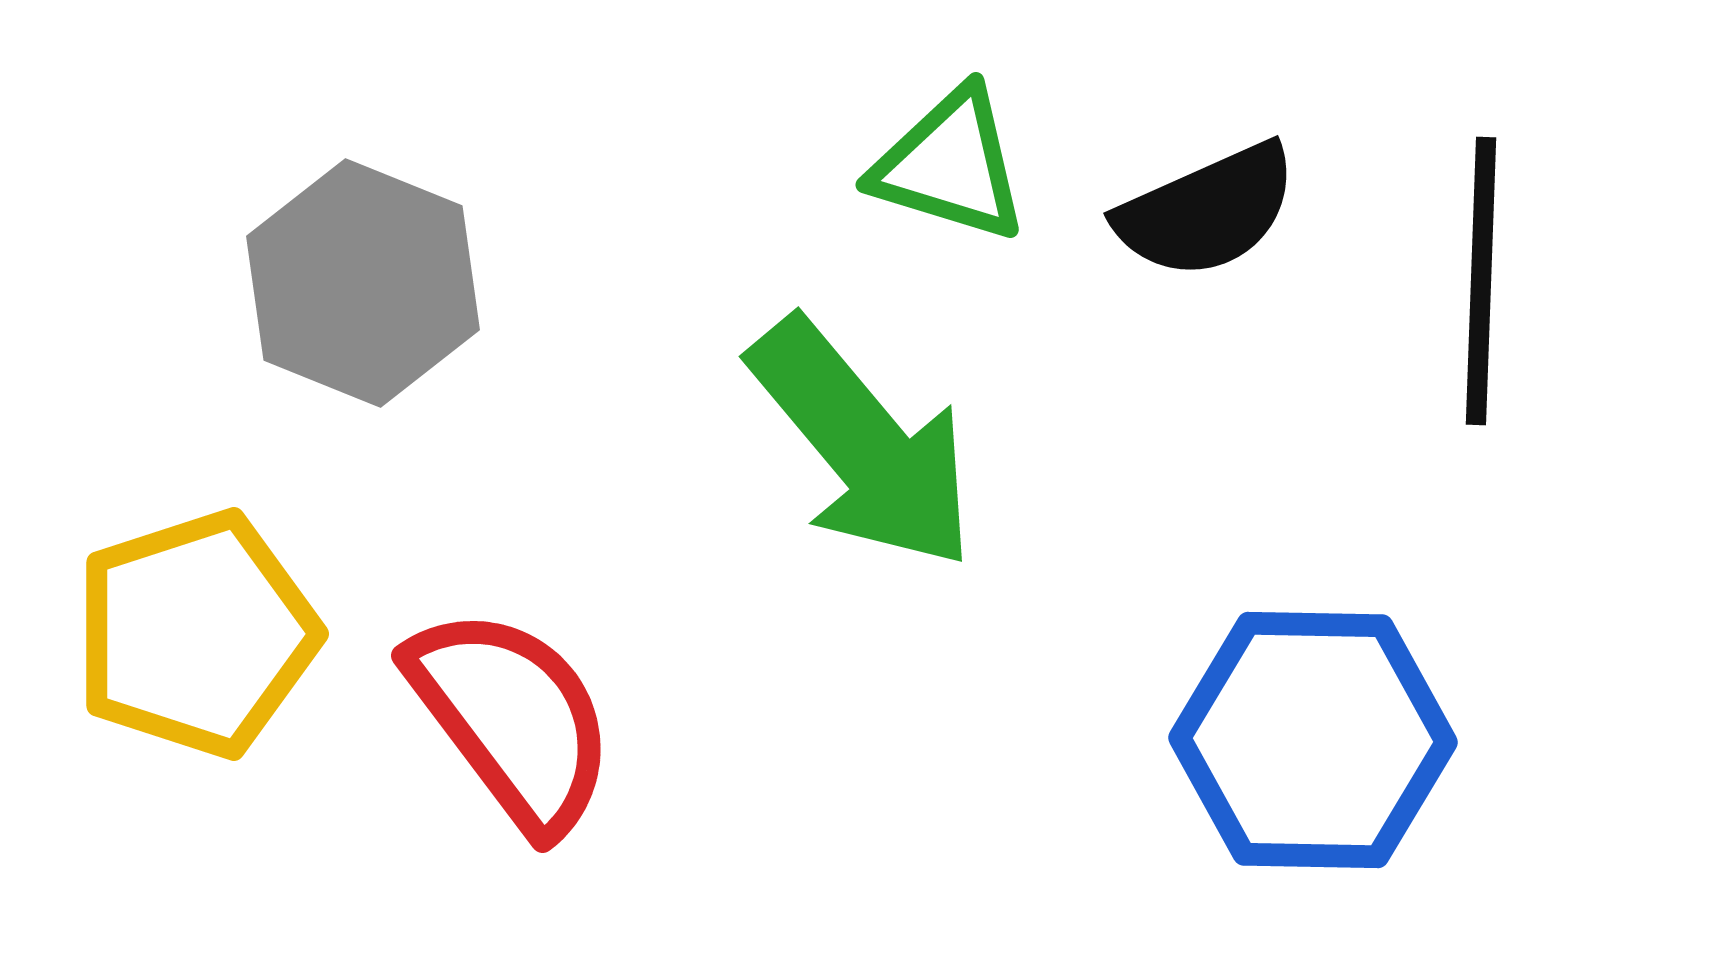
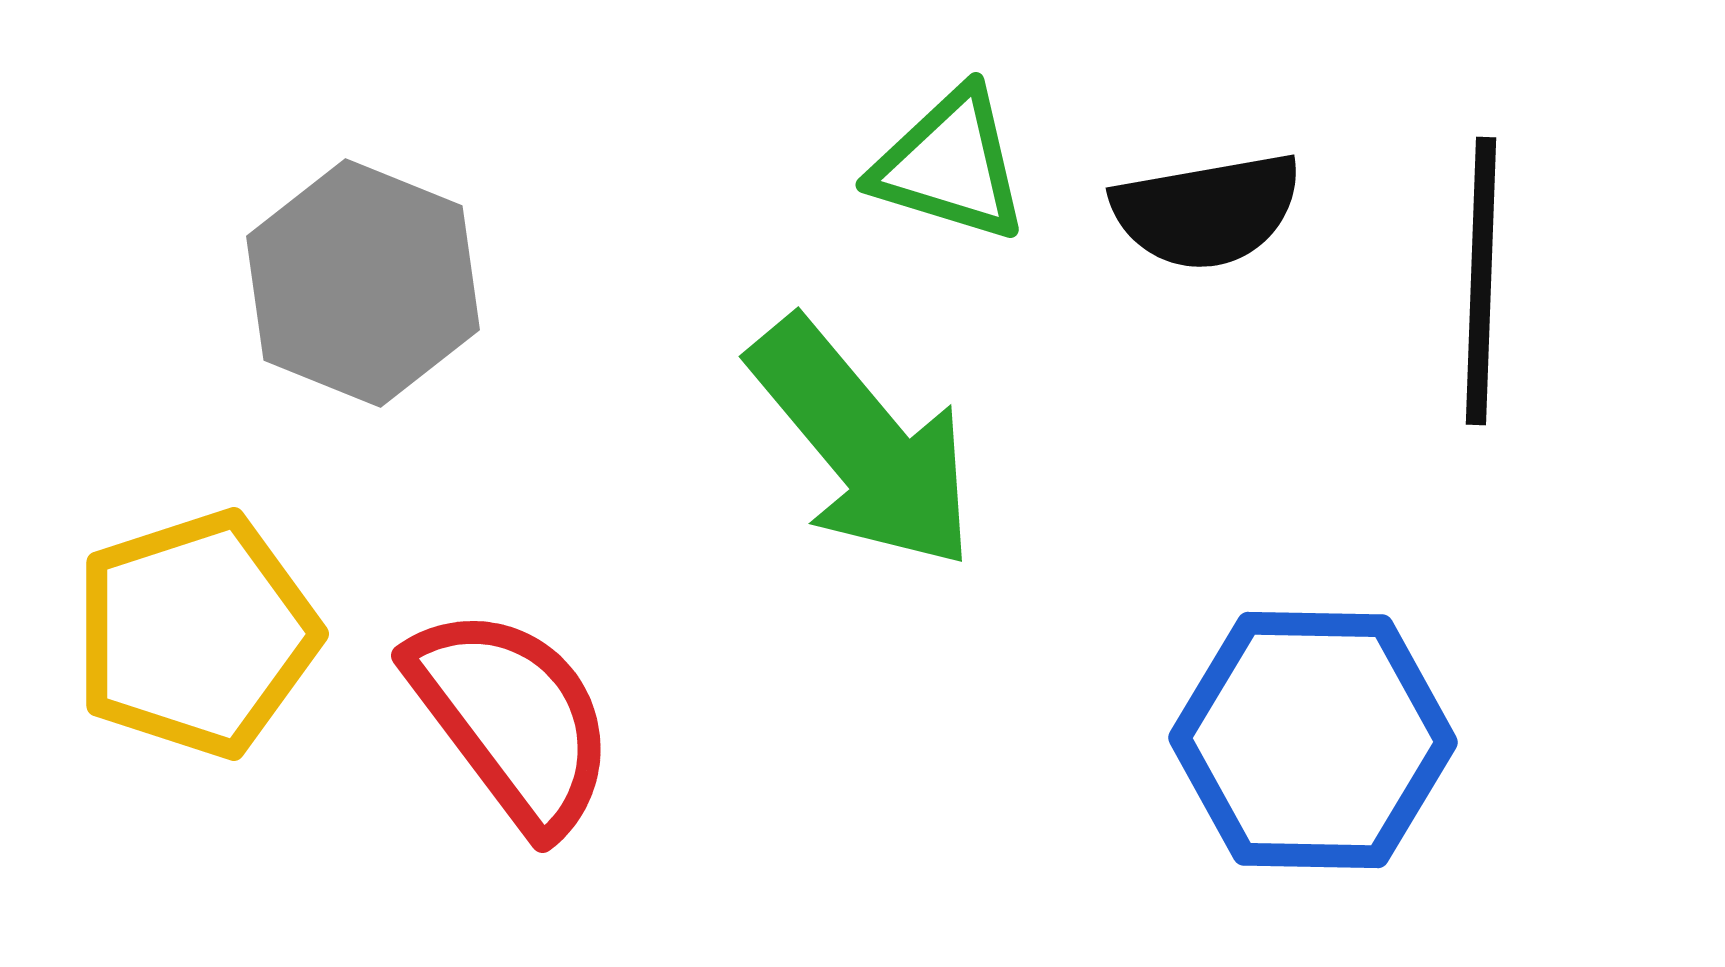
black semicircle: rotated 14 degrees clockwise
